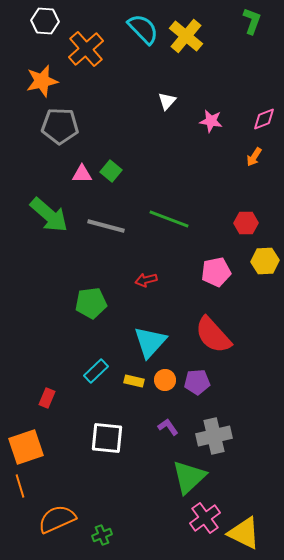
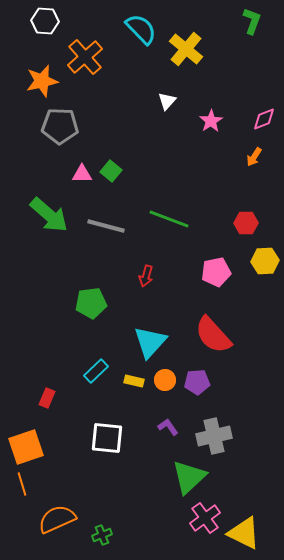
cyan semicircle: moved 2 px left
yellow cross: moved 13 px down
orange cross: moved 1 px left, 8 px down
pink star: rotated 30 degrees clockwise
red arrow: moved 4 px up; rotated 60 degrees counterclockwise
orange line: moved 2 px right, 2 px up
